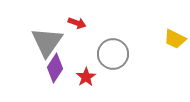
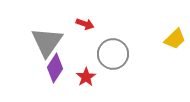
red arrow: moved 8 px right, 1 px down
yellow trapezoid: rotated 70 degrees counterclockwise
